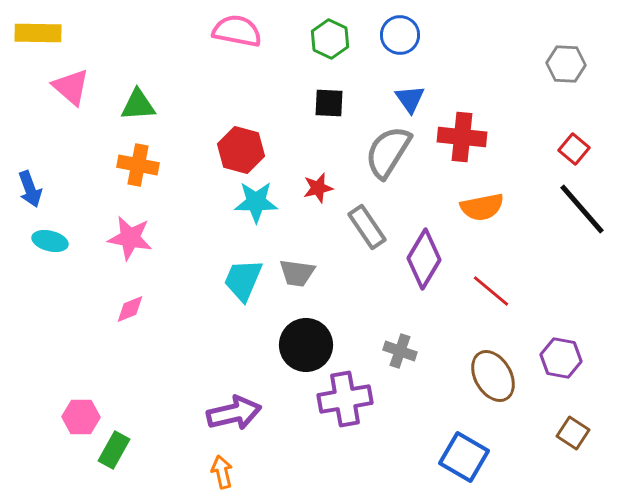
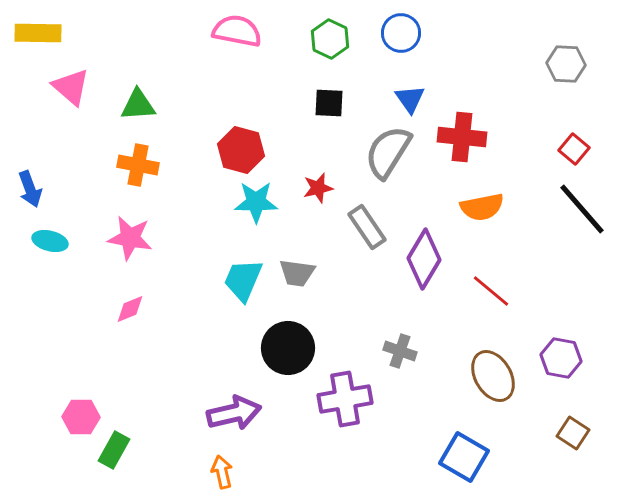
blue circle: moved 1 px right, 2 px up
black circle: moved 18 px left, 3 px down
